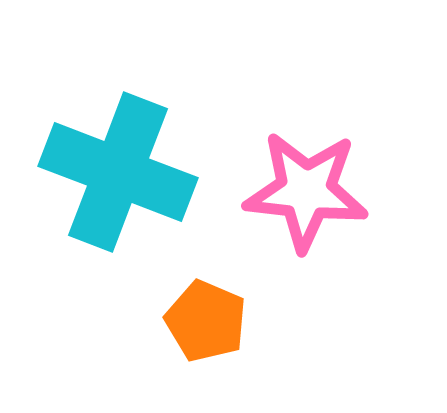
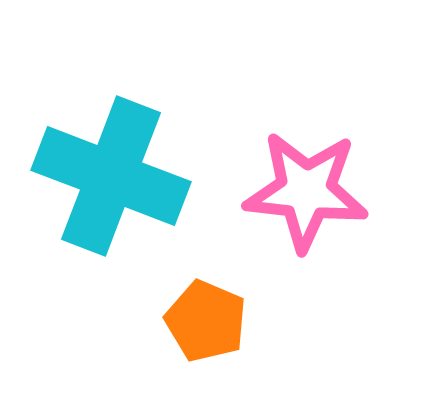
cyan cross: moved 7 px left, 4 px down
